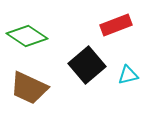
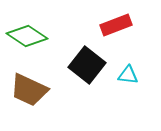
black square: rotated 12 degrees counterclockwise
cyan triangle: rotated 20 degrees clockwise
brown trapezoid: moved 2 px down
